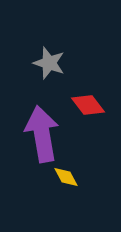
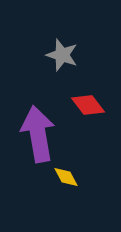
gray star: moved 13 px right, 8 px up
purple arrow: moved 4 px left
